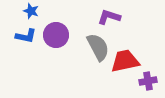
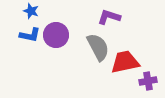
blue L-shape: moved 4 px right, 1 px up
red trapezoid: moved 1 px down
